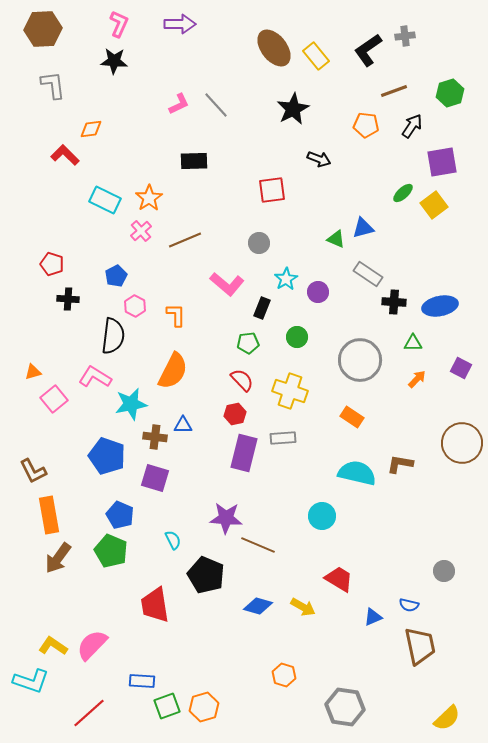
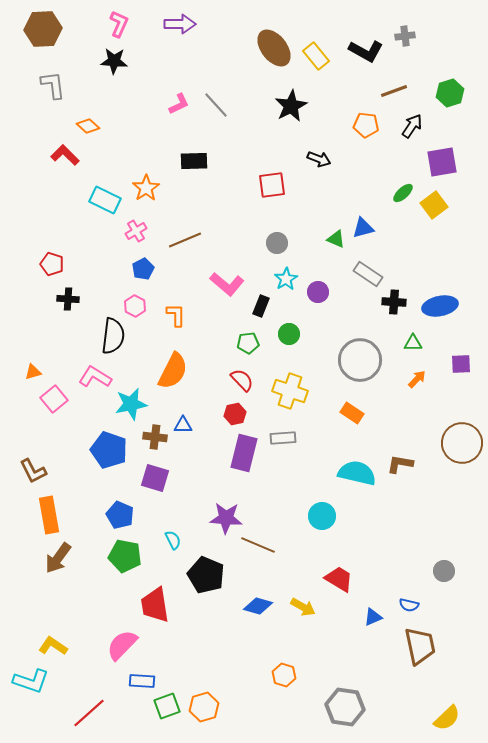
black L-shape at (368, 50): moved 2 px left, 1 px down; rotated 116 degrees counterclockwise
black star at (293, 109): moved 2 px left, 3 px up
orange diamond at (91, 129): moved 3 px left, 3 px up; rotated 50 degrees clockwise
red square at (272, 190): moved 5 px up
orange star at (149, 198): moved 3 px left, 10 px up
pink cross at (141, 231): moved 5 px left; rotated 10 degrees clockwise
gray circle at (259, 243): moved 18 px right
blue pentagon at (116, 276): moved 27 px right, 7 px up
black rectangle at (262, 308): moved 1 px left, 2 px up
green circle at (297, 337): moved 8 px left, 3 px up
purple square at (461, 368): moved 4 px up; rotated 30 degrees counterclockwise
orange rectangle at (352, 417): moved 4 px up
blue pentagon at (107, 456): moved 2 px right, 6 px up
green pentagon at (111, 551): moved 14 px right, 5 px down; rotated 12 degrees counterclockwise
pink semicircle at (92, 645): moved 30 px right
